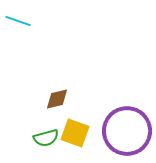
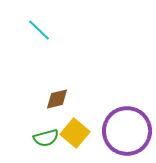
cyan line: moved 21 px right, 9 px down; rotated 25 degrees clockwise
yellow square: rotated 20 degrees clockwise
